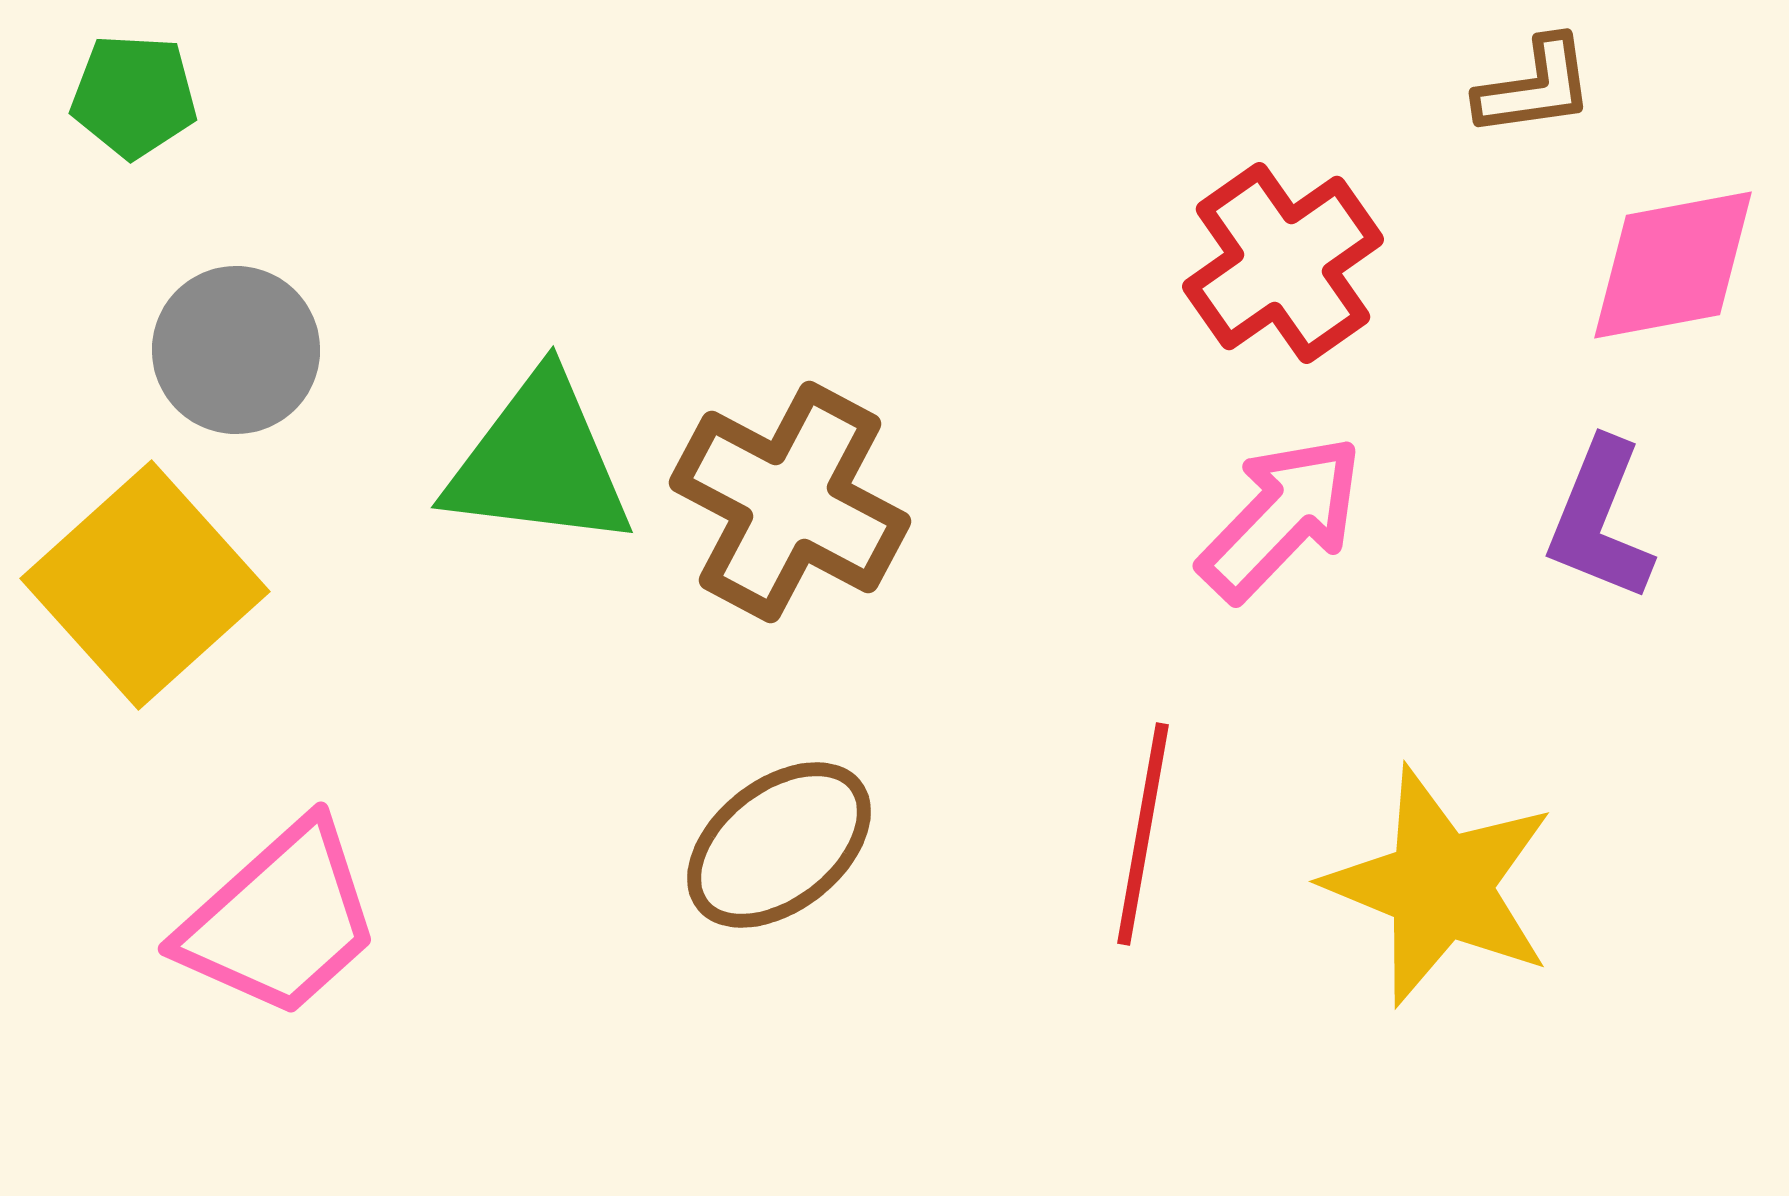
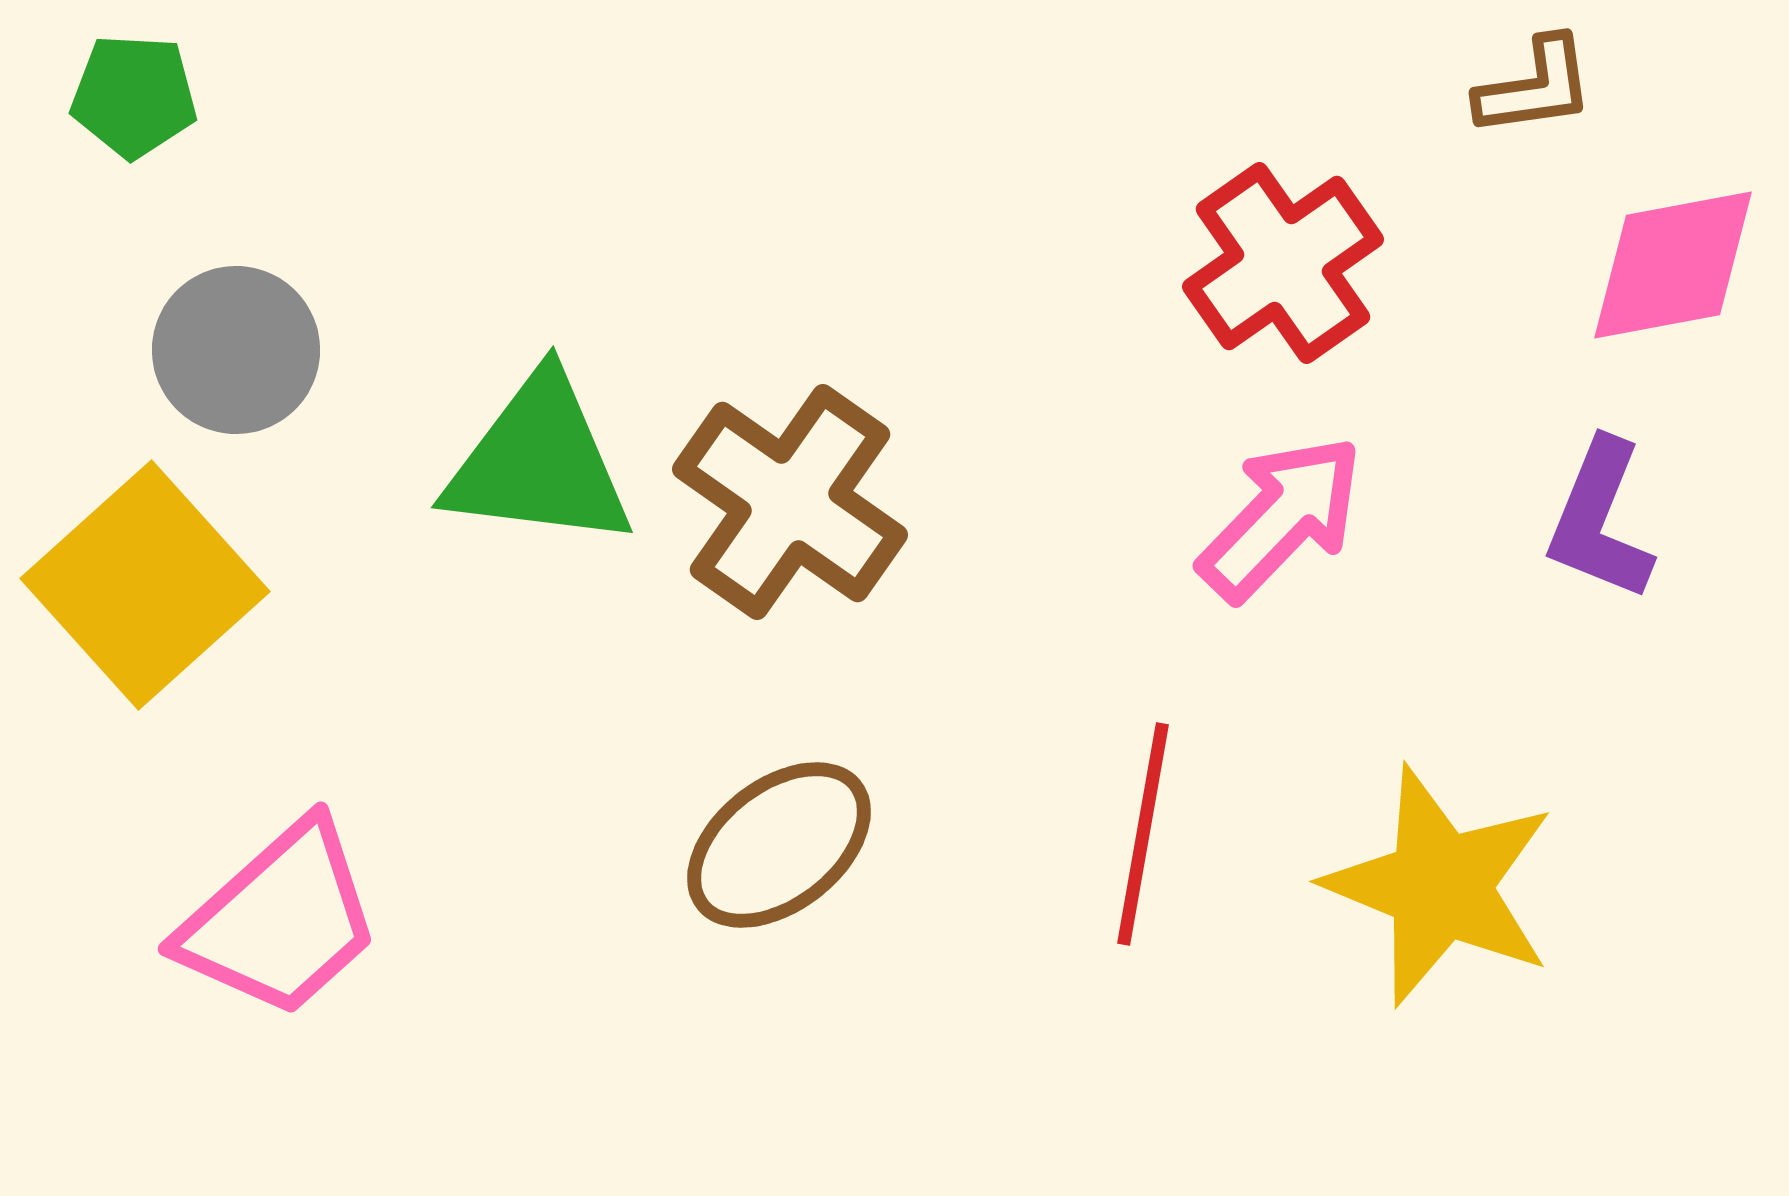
brown cross: rotated 7 degrees clockwise
